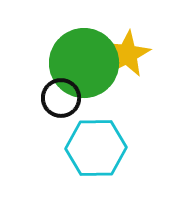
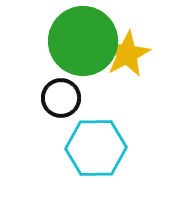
green circle: moved 1 px left, 22 px up
